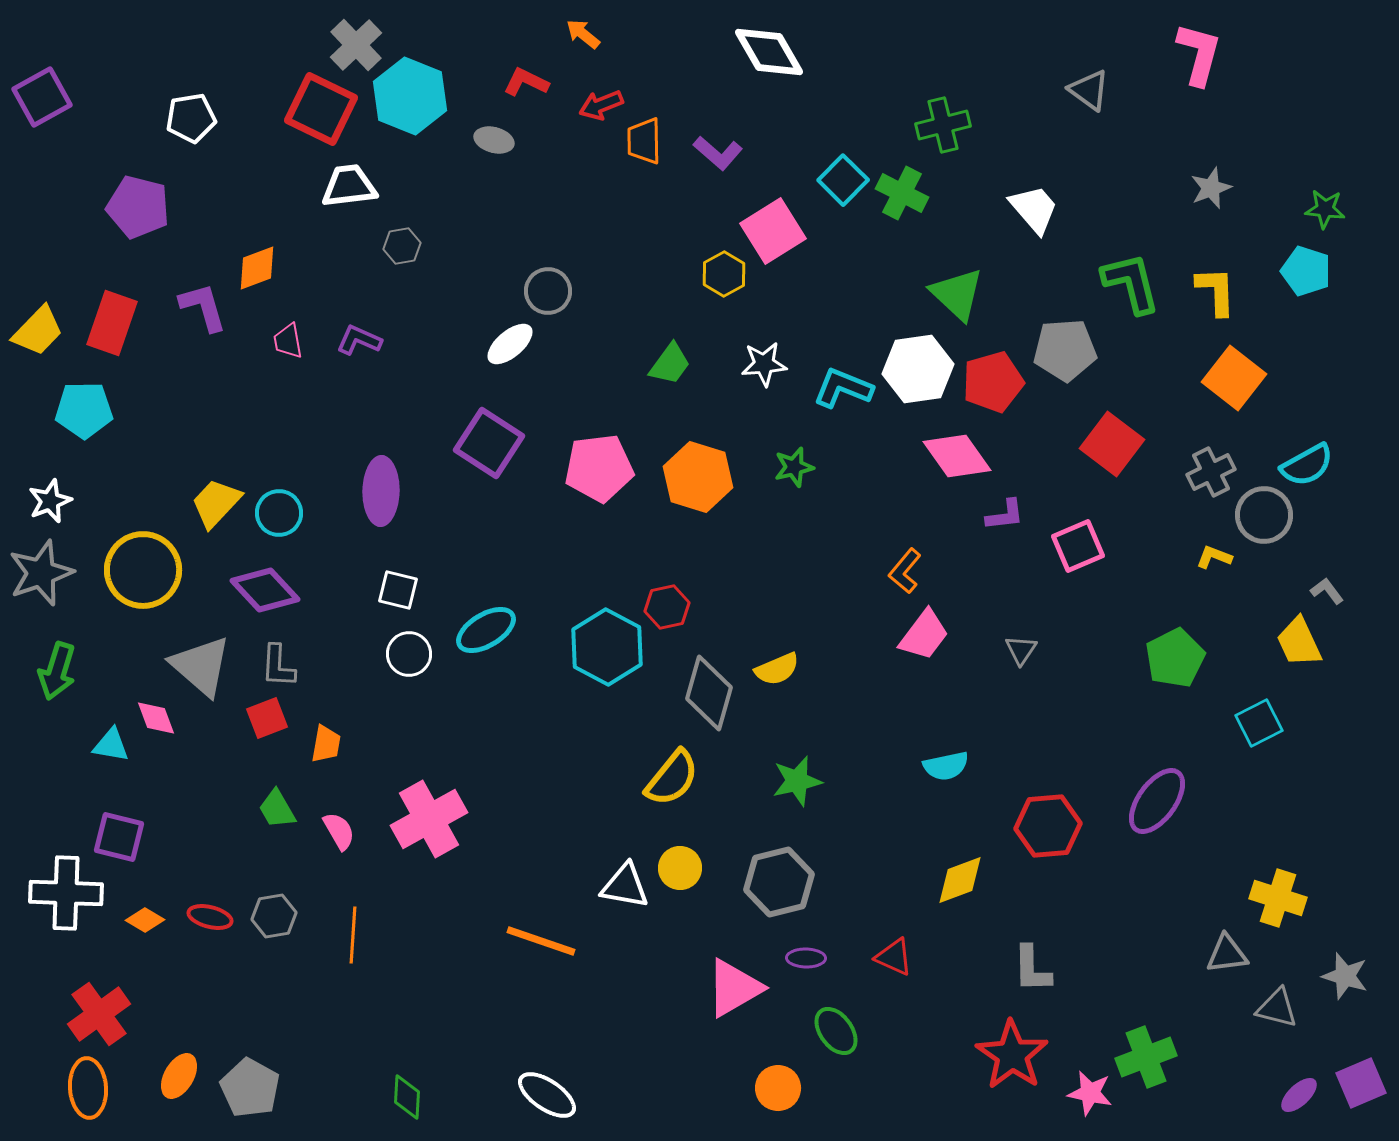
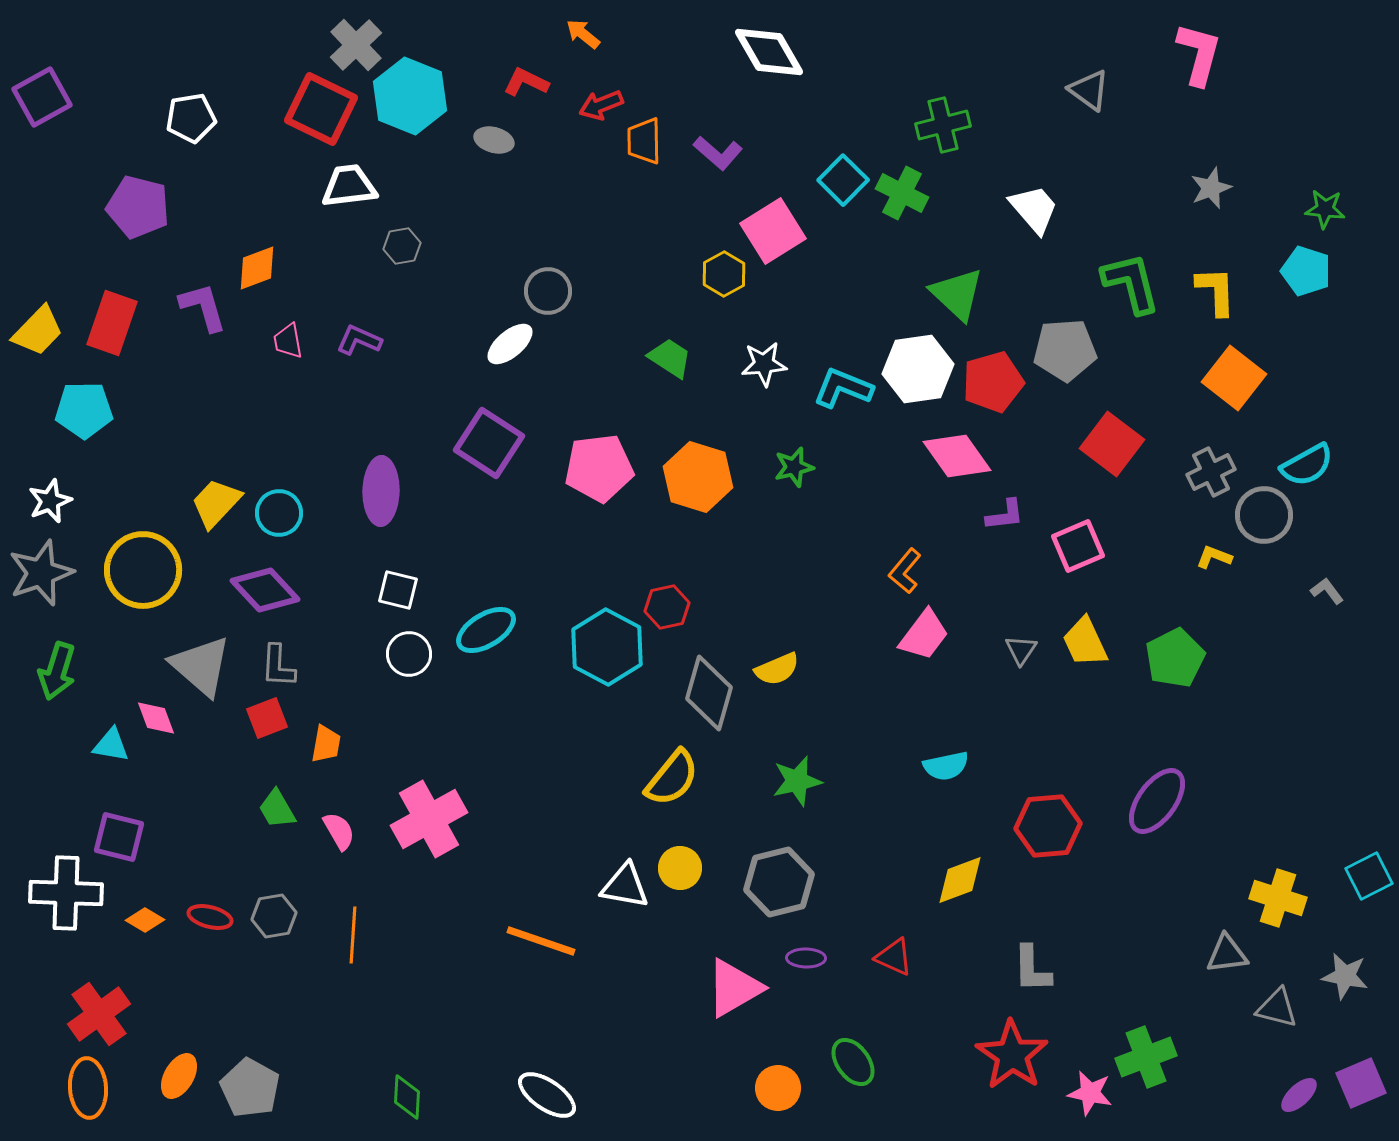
green trapezoid at (670, 364): moved 6 px up; rotated 93 degrees counterclockwise
yellow trapezoid at (1299, 642): moved 214 px left
cyan square at (1259, 723): moved 110 px right, 153 px down
gray star at (1345, 976): rotated 6 degrees counterclockwise
green ellipse at (836, 1031): moved 17 px right, 31 px down
